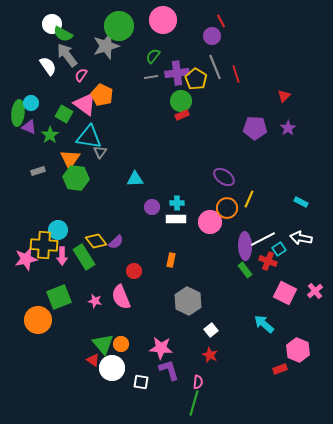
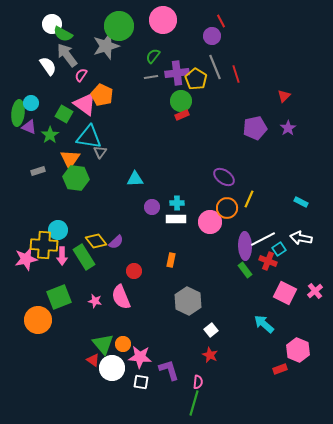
purple pentagon at (255, 128): rotated 15 degrees counterclockwise
orange circle at (121, 344): moved 2 px right
pink star at (161, 348): moved 21 px left, 9 px down
